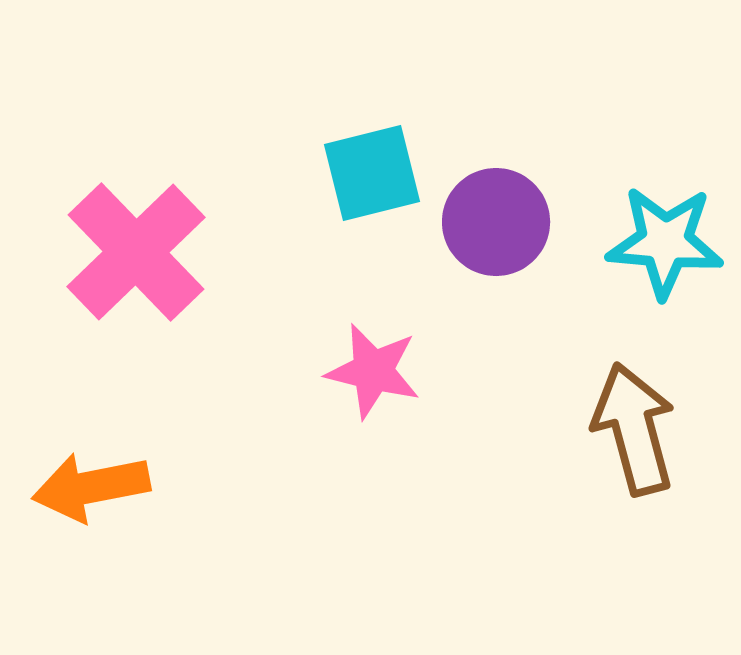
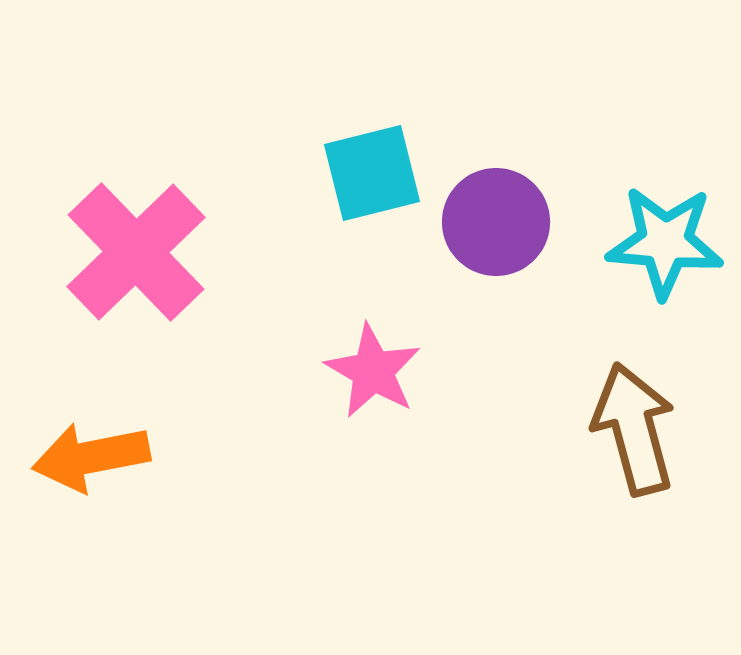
pink star: rotated 16 degrees clockwise
orange arrow: moved 30 px up
